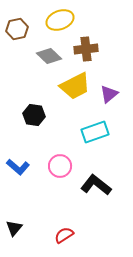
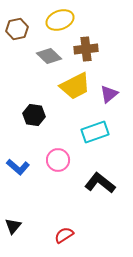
pink circle: moved 2 px left, 6 px up
black L-shape: moved 4 px right, 2 px up
black triangle: moved 1 px left, 2 px up
